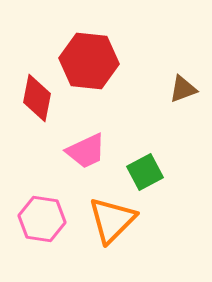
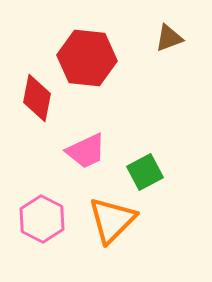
red hexagon: moved 2 px left, 3 px up
brown triangle: moved 14 px left, 51 px up
pink hexagon: rotated 18 degrees clockwise
